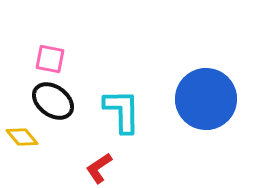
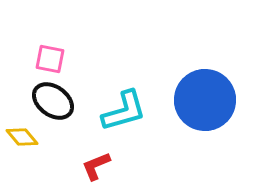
blue circle: moved 1 px left, 1 px down
cyan L-shape: moved 2 px right; rotated 75 degrees clockwise
red L-shape: moved 3 px left, 2 px up; rotated 12 degrees clockwise
